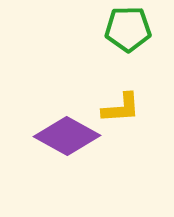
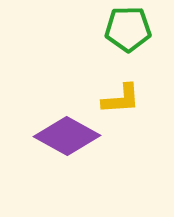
yellow L-shape: moved 9 px up
